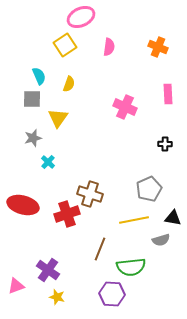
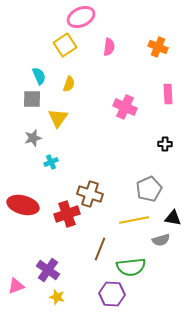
cyan cross: moved 3 px right; rotated 24 degrees clockwise
